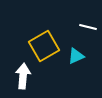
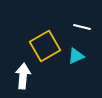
white line: moved 6 px left
yellow square: moved 1 px right
